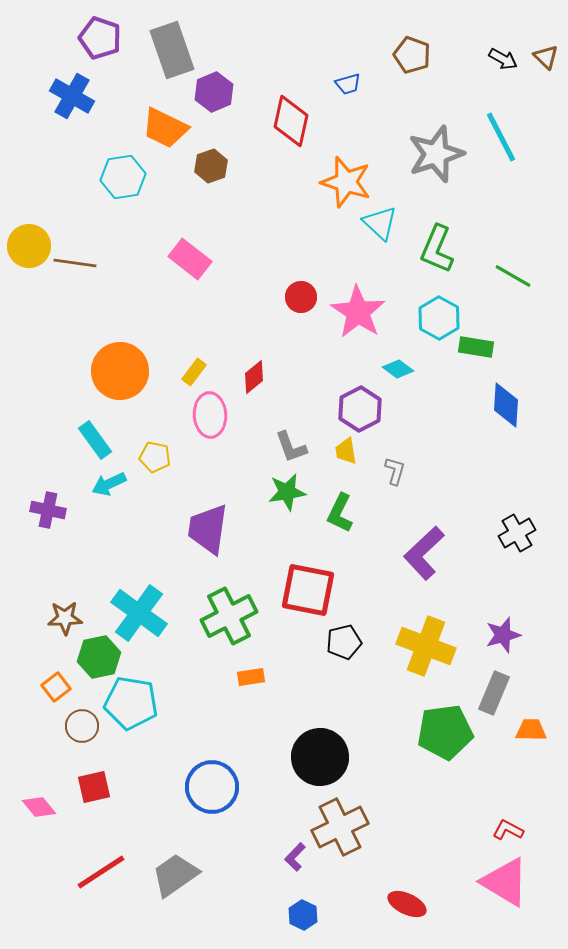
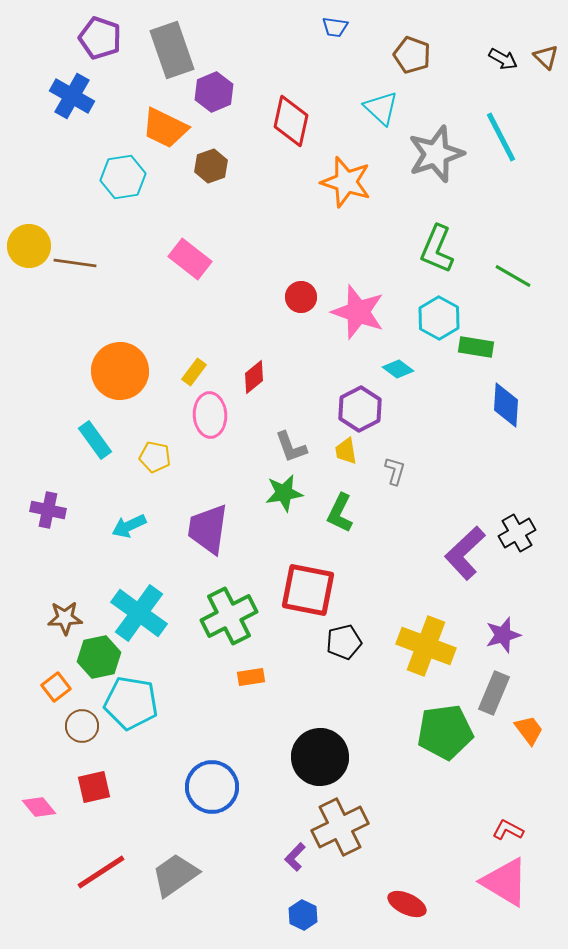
blue trapezoid at (348, 84): moved 13 px left, 57 px up; rotated 24 degrees clockwise
cyan triangle at (380, 223): moved 1 px right, 115 px up
pink star at (358, 312): rotated 14 degrees counterclockwise
cyan arrow at (109, 484): moved 20 px right, 42 px down
green star at (287, 492): moved 3 px left, 1 px down
purple L-shape at (424, 553): moved 41 px right
orange trapezoid at (531, 730): moved 2 px left; rotated 52 degrees clockwise
